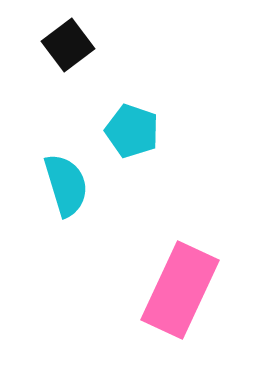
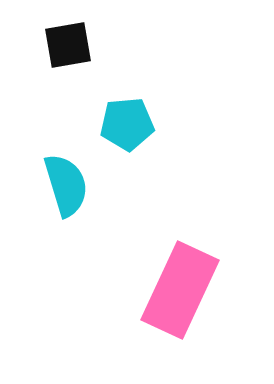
black square: rotated 27 degrees clockwise
cyan pentagon: moved 5 px left, 7 px up; rotated 24 degrees counterclockwise
